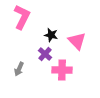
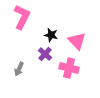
pink cross: moved 7 px right, 2 px up; rotated 12 degrees clockwise
